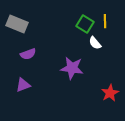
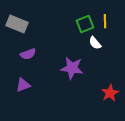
green square: rotated 36 degrees clockwise
